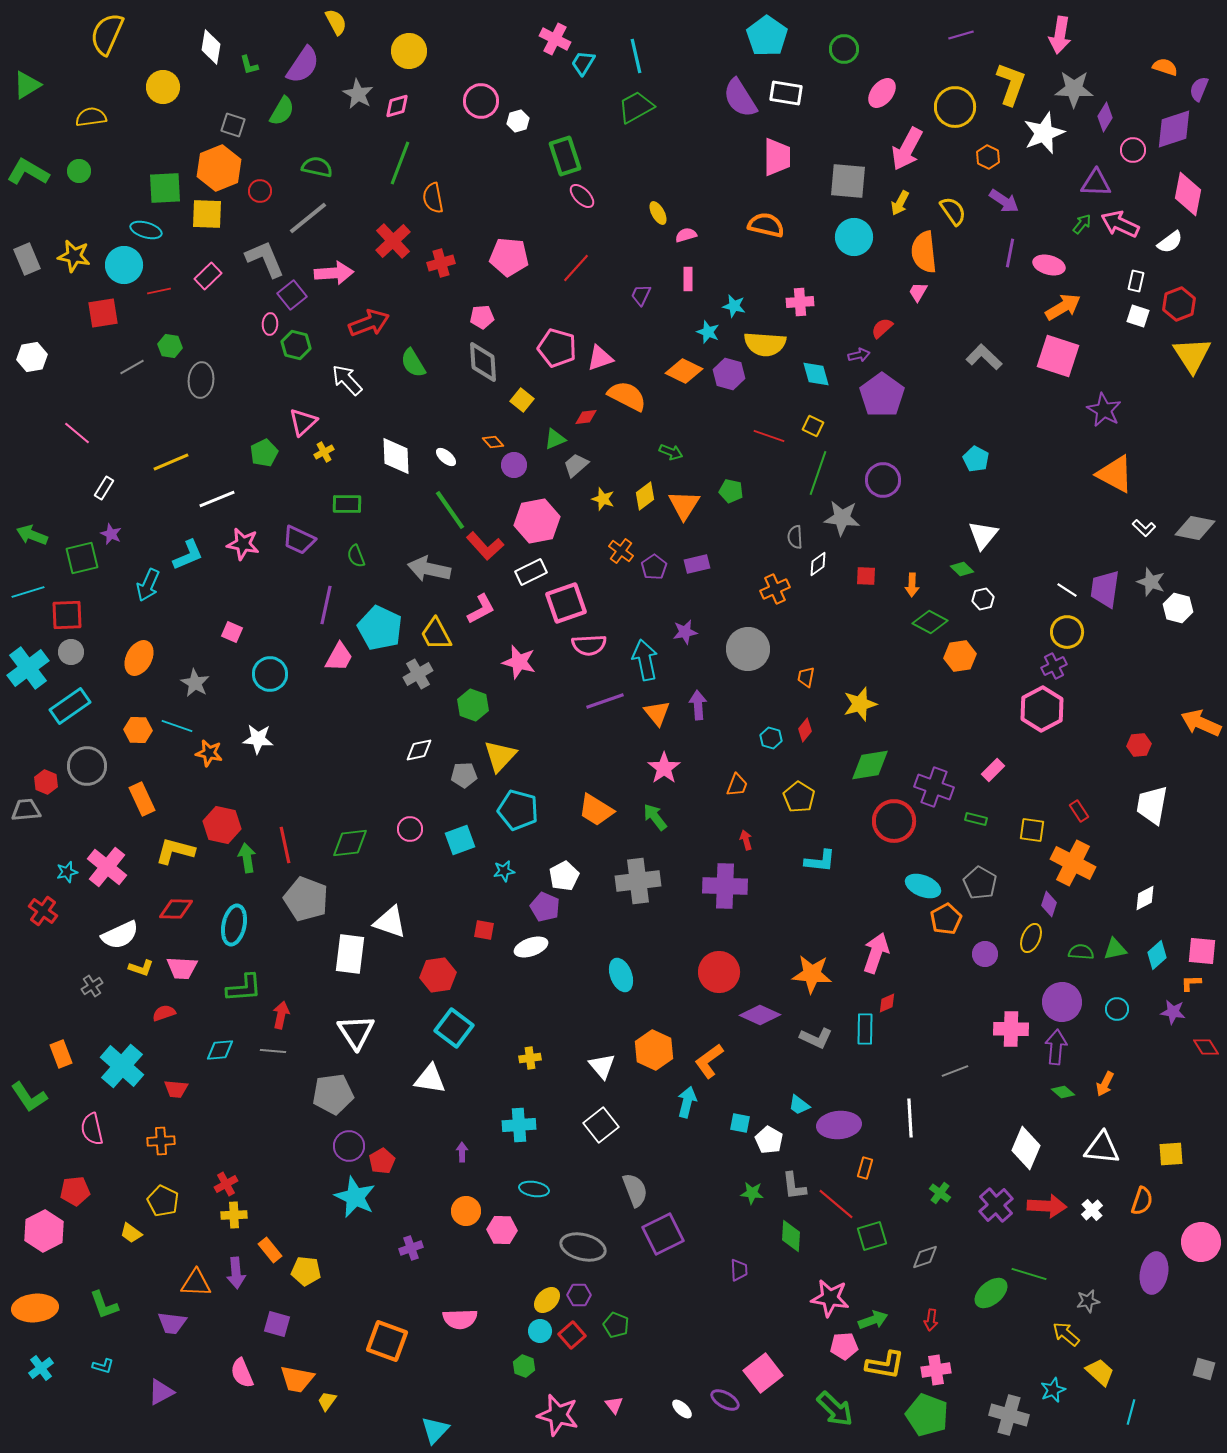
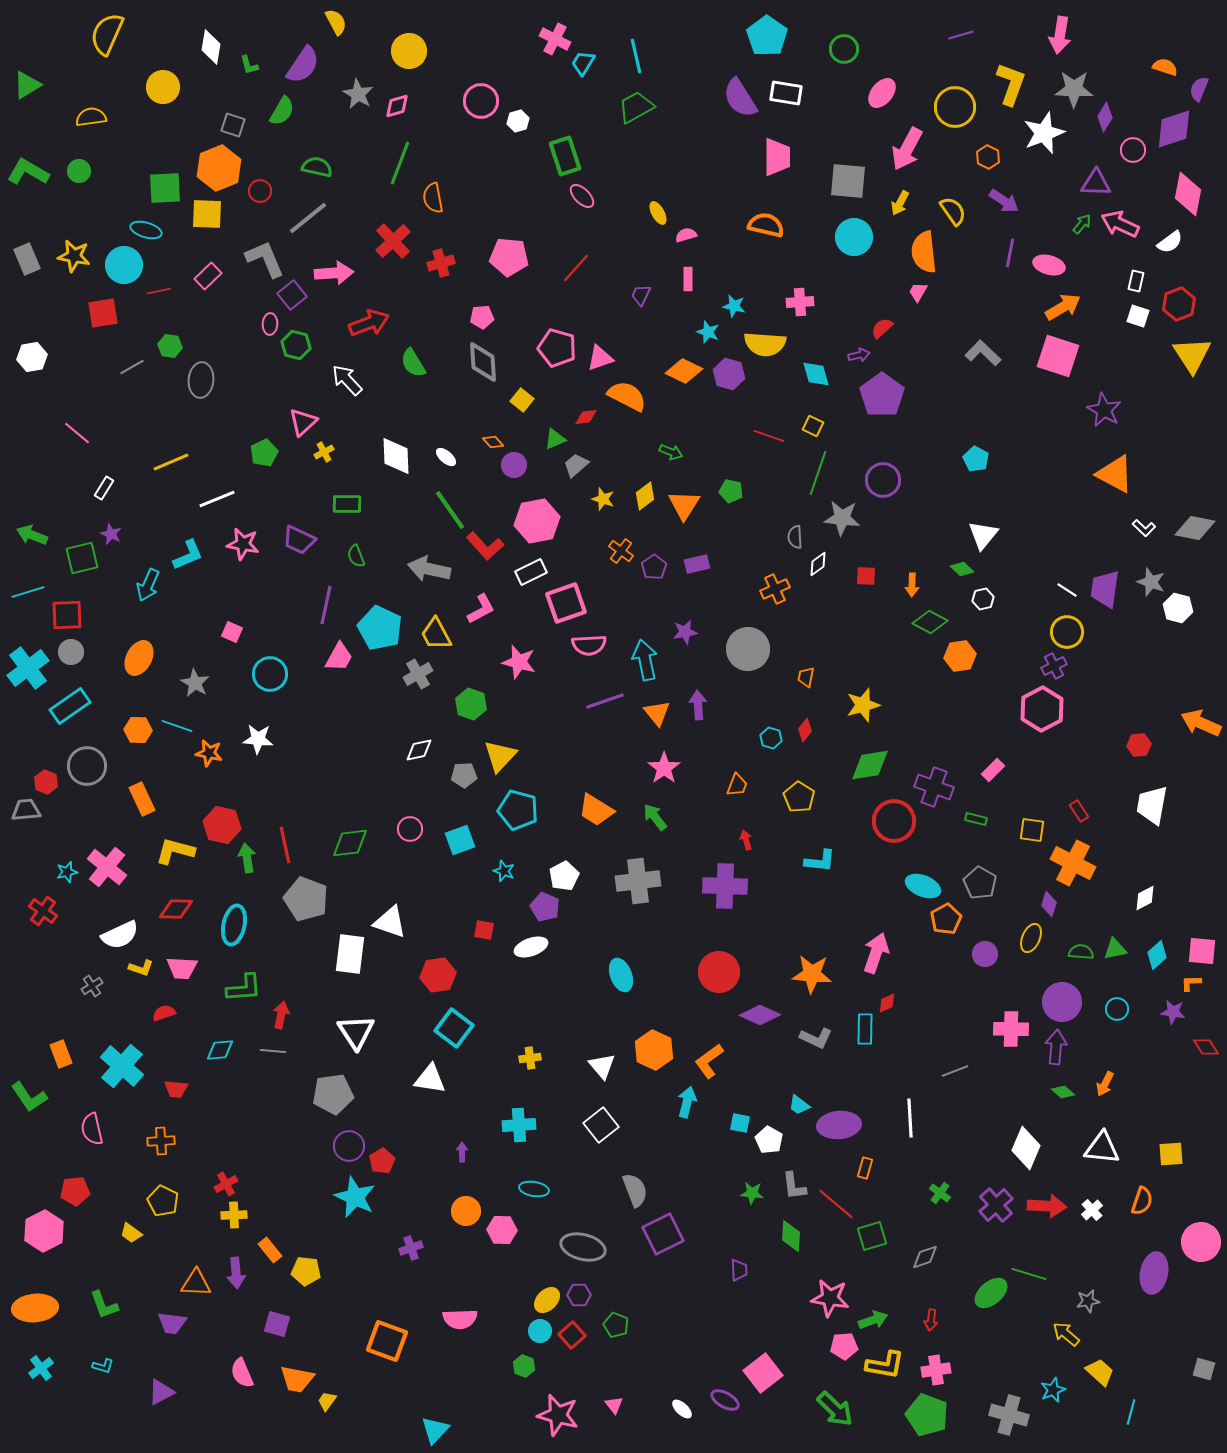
gray L-shape at (984, 357): moved 1 px left, 4 px up
yellow star at (860, 704): moved 3 px right, 1 px down
green hexagon at (473, 705): moved 2 px left, 1 px up
cyan star at (504, 871): rotated 30 degrees clockwise
